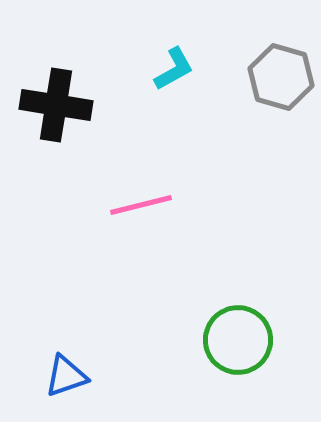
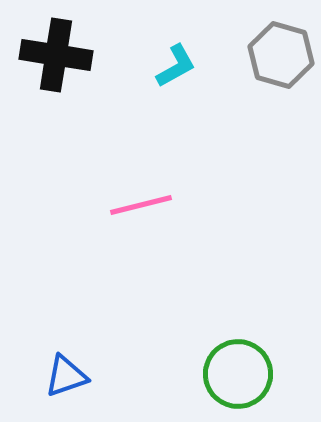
cyan L-shape: moved 2 px right, 3 px up
gray hexagon: moved 22 px up
black cross: moved 50 px up
green circle: moved 34 px down
